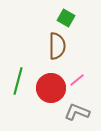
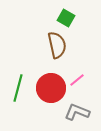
brown semicircle: moved 1 px up; rotated 12 degrees counterclockwise
green line: moved 7 px down
